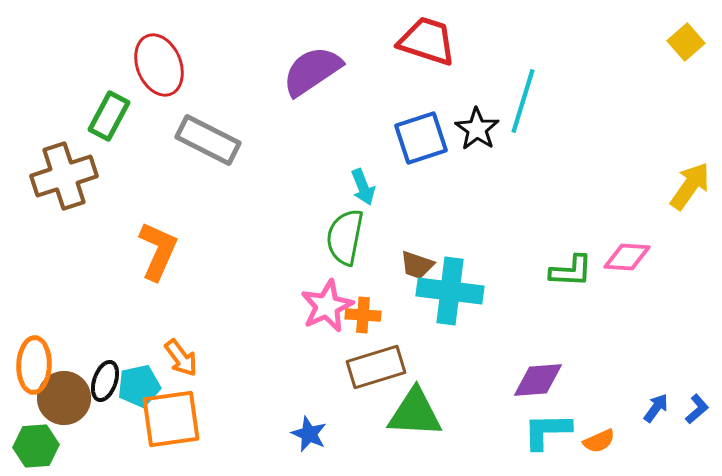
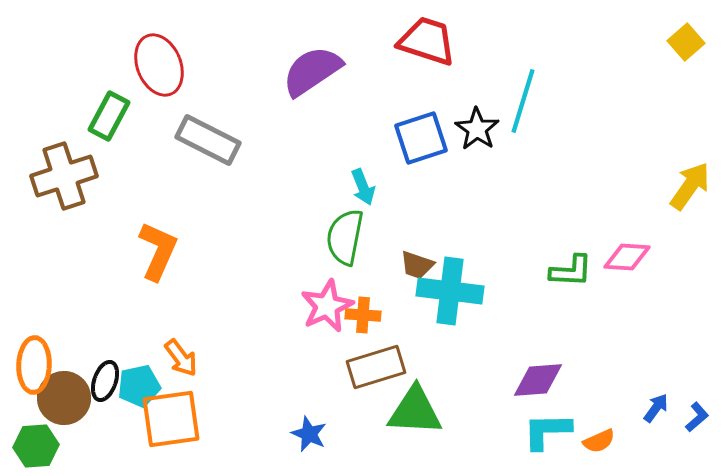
blue L-shape: moved 8 px down
green triangle: moved 2 px up
